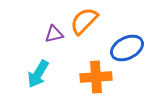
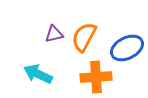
orange semicircle: moved 16 px down; rotated 16 degrees counterclockwise
cyan arrow: rotated 84 degrees clockwise
